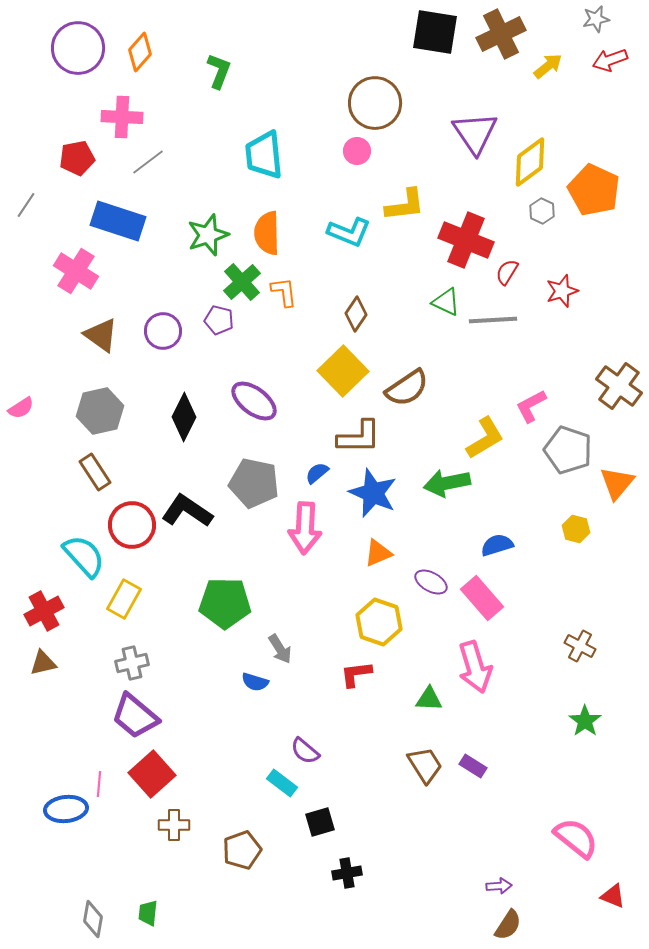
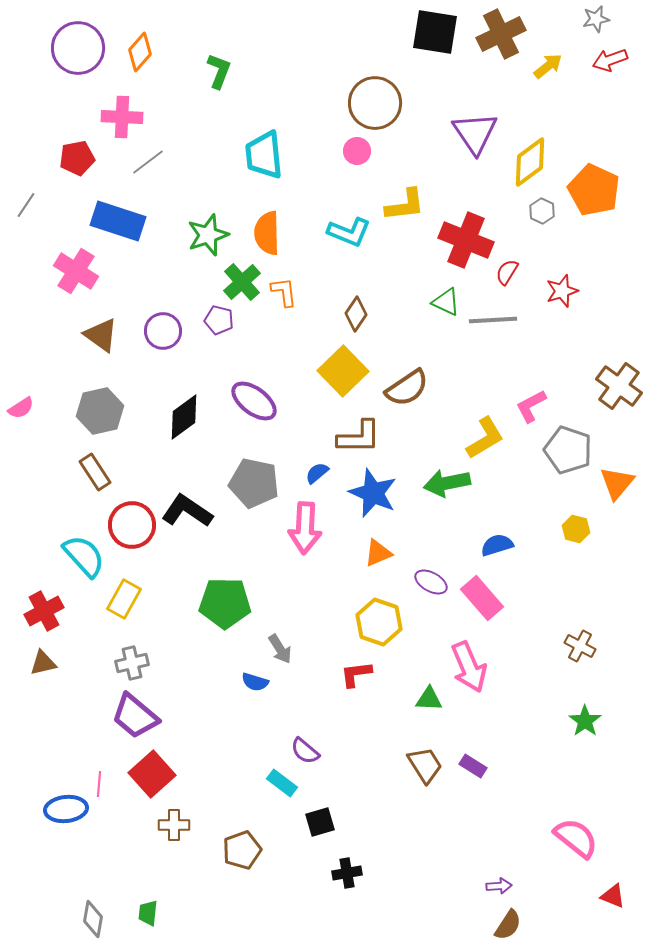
black diamond at (184, 417): rotated 27 degrees clockwise
pink arrow at (475, 667): moved 6 px left; rotated 6 degrees counterclockwise
